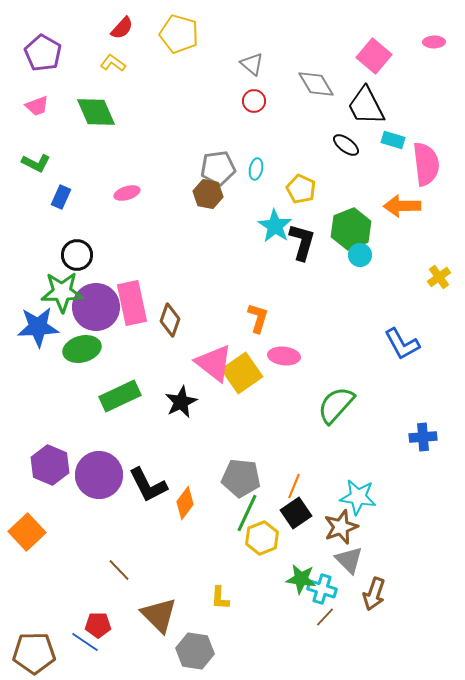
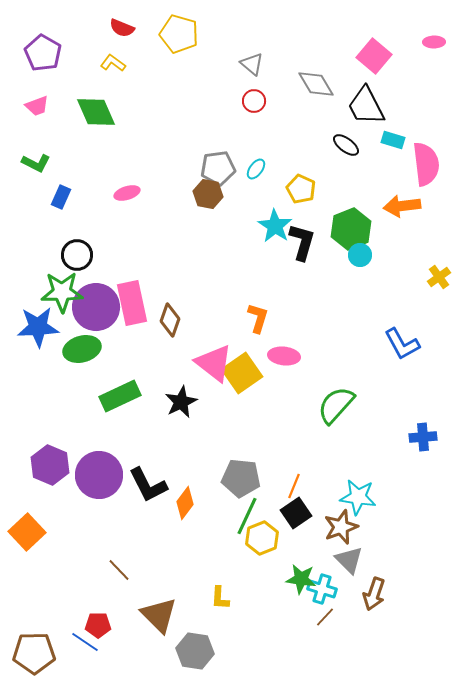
red semicircle at (122, 28): rotated 70 degrees clockwise
cyan ellipse at (256, 169): rotated 25 degrees clockwise
orange arrow at (402, 206): rotated 6 degrees counterclockwise
green line at (247, 513): moved 3 px down
